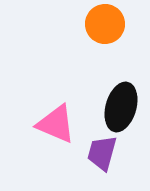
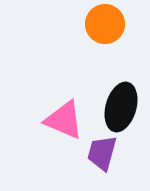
pink triangle: moved 8 px right, 4 px up
